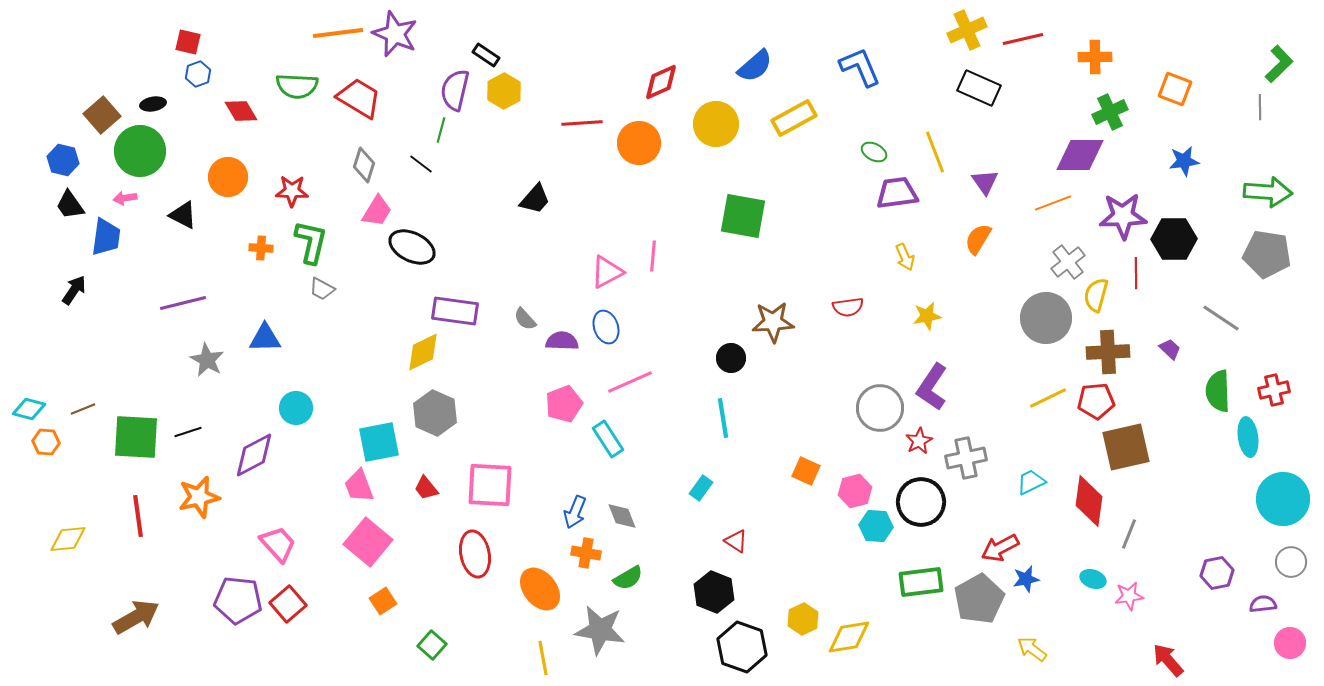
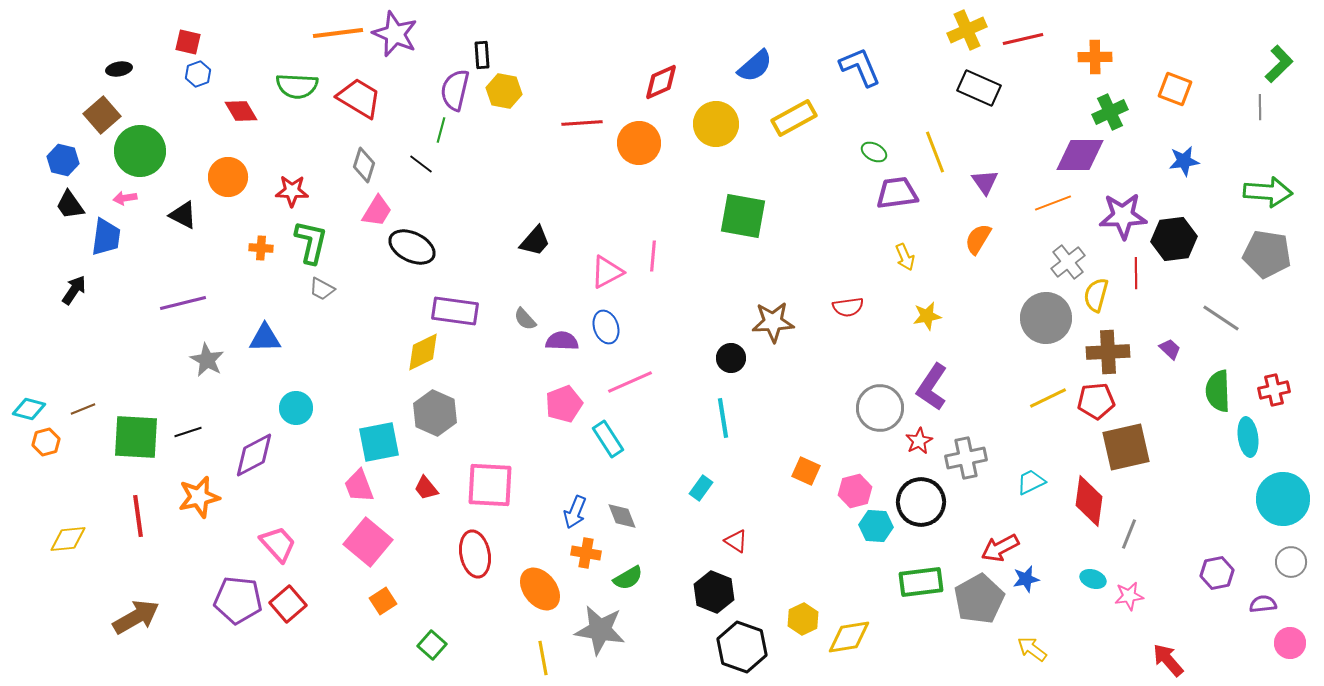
black rectangle at (486, 55): moved 4 px left; rotated 52 degrees clockwise
yellow hexagon at (504, 91): rotated 20 degrees counterclockwise
black ellipse at (153, 104): moved 34 px left, 35 px up
black trapezoid at (535, 199): moved 42 px down
black hexagon at (1174, 239): rotated 6 degrees counterclockwise
orange hexagon at (46, 442): rotated 20 degrees counterclockwise
